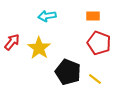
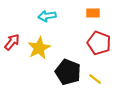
orange rectangle: moved 3 px up
yellow star: rotated 10 degrees clockwise
